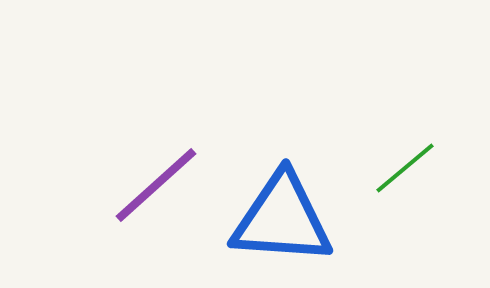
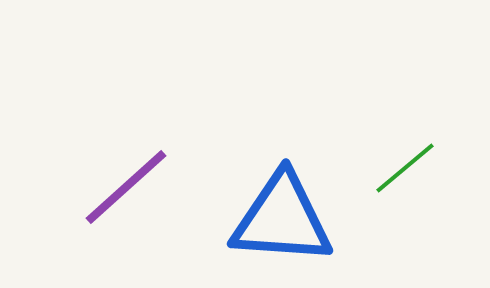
purple line: moved 30 px left, 2 px down
